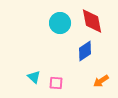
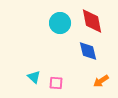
blue diamond: moved 3 px right; rotated 70 degrees counterclockwise
